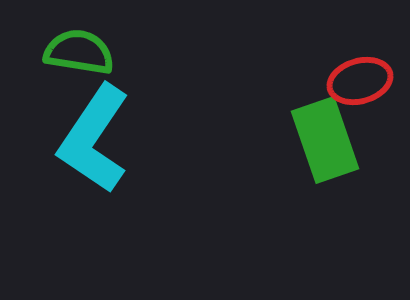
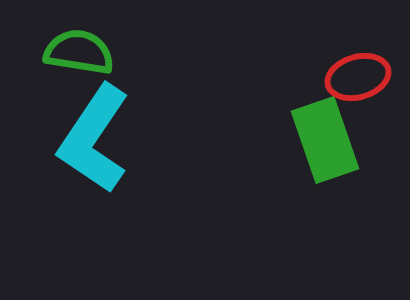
red ellipse: moved 2 px left, 4 px up
